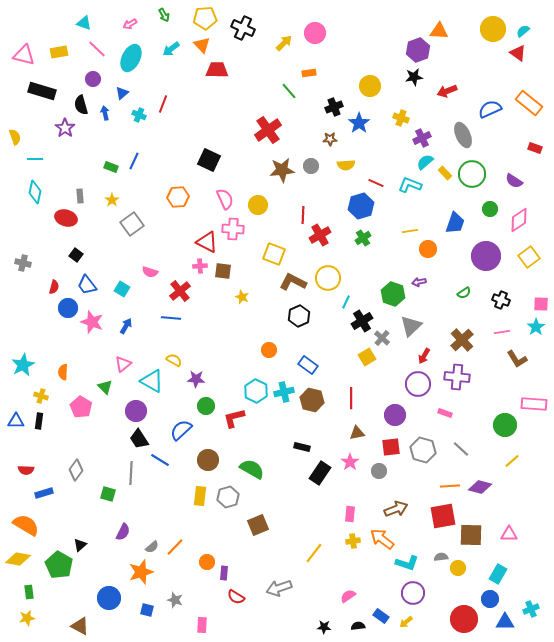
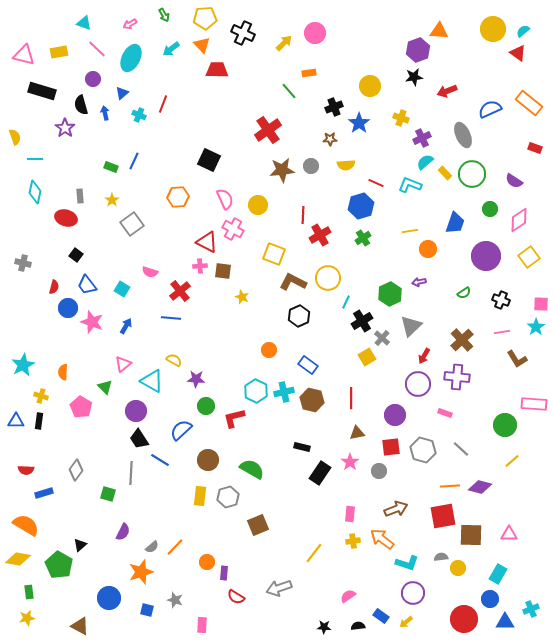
black cross at (243, 28): moved 5 px down
pink cross at (233, 229): rotated 25 degrees clockwise
green hexagon at (393, 294): moved 3 px left; rotated 15 degrees clockwise
